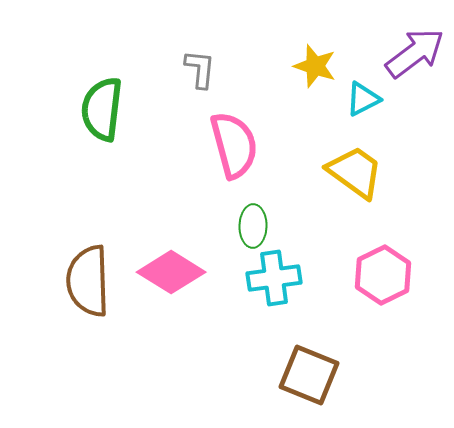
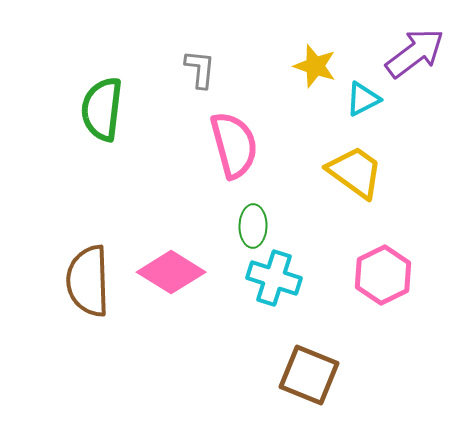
cyan cross: rotated 26 degrees clockwise
